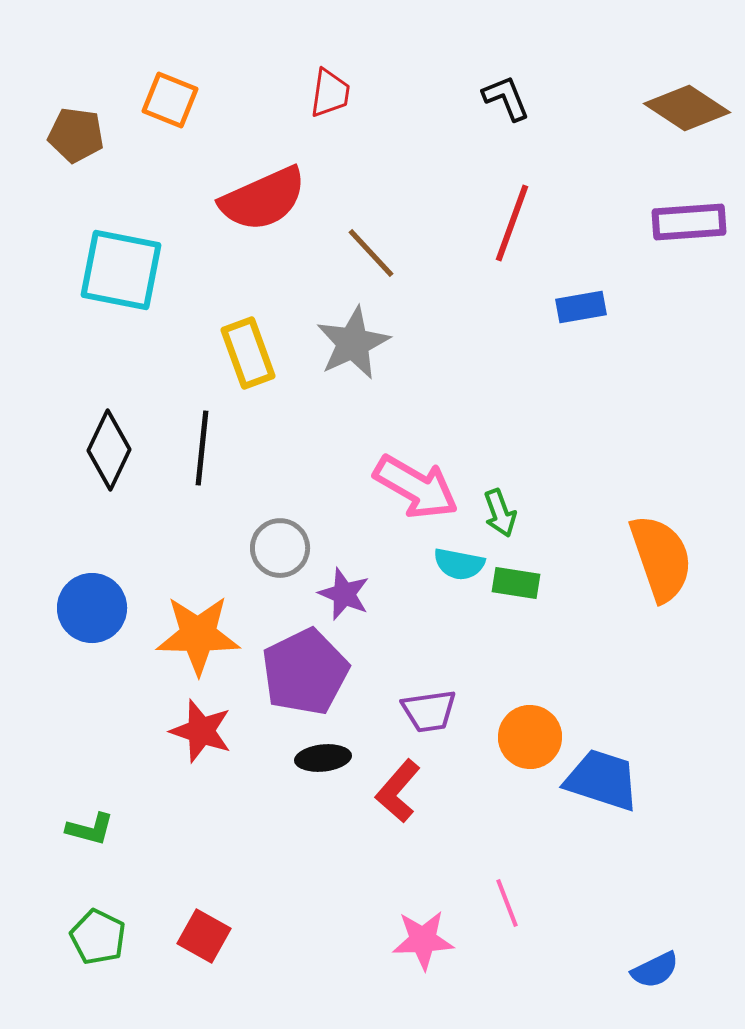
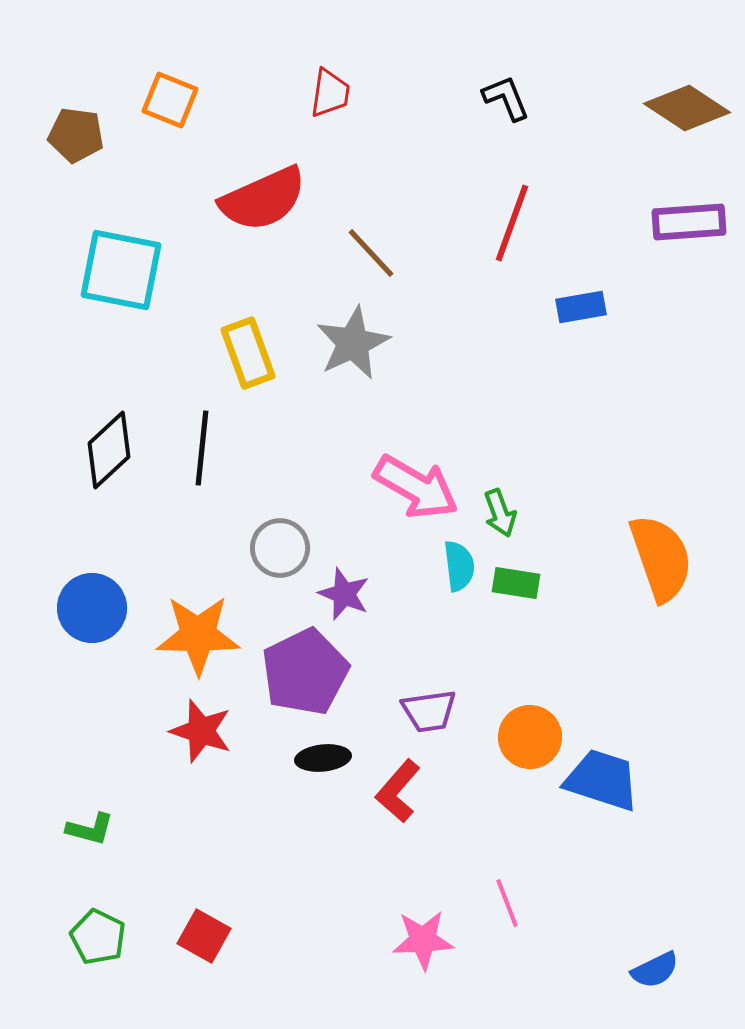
black diamond: rotated 22 degrees clockwise
cyan semicircle: moved 2 px down; rotated 108 degrees counterclockwise
